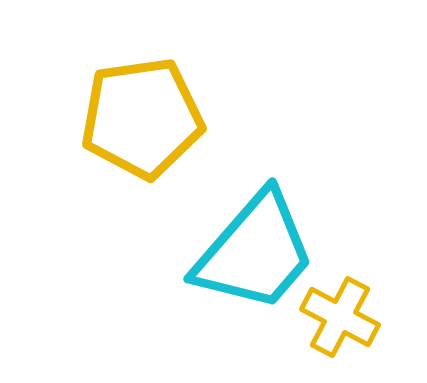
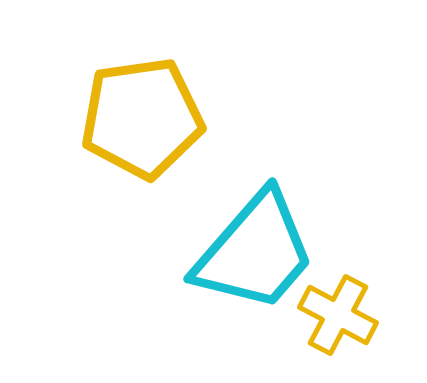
yellow cross: moved 2 px left, 2 px up
